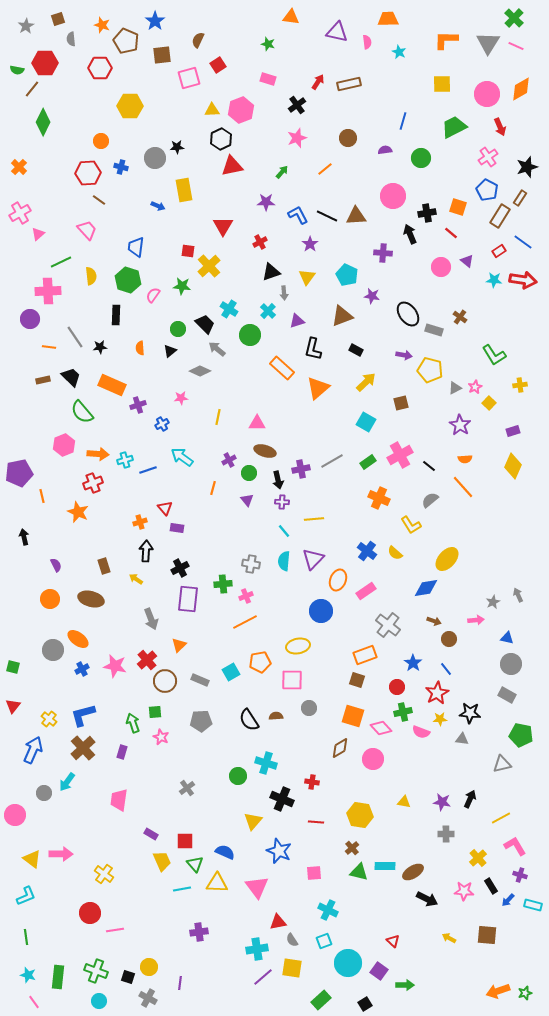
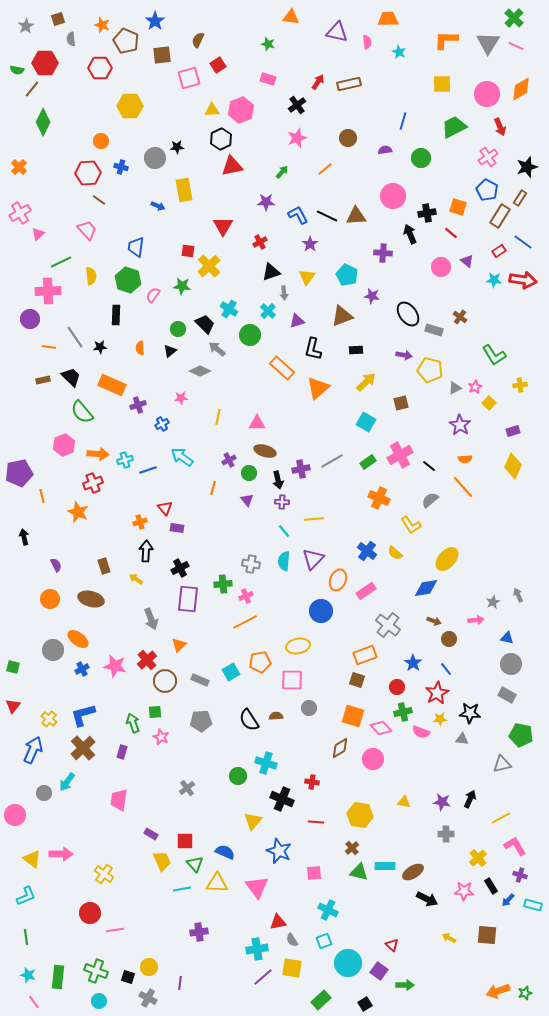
black rectangle at (356, 350): rotated 32 degrees counterclockwise
red triangle at (393, 941): moved 1 px left, 4 px down
